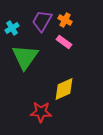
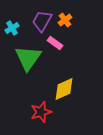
orange cross: rotated 24 degrees clockwise
pink rectangle: moved 9 px left, 1 px down
green triangle: moved 3 px right, 1 px down
red star: rotated 20 degrees counterclockwise
